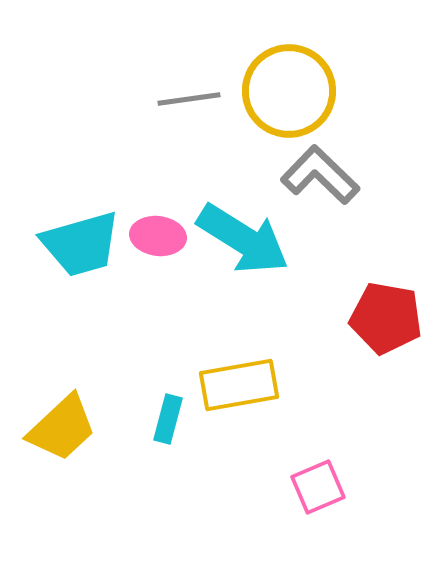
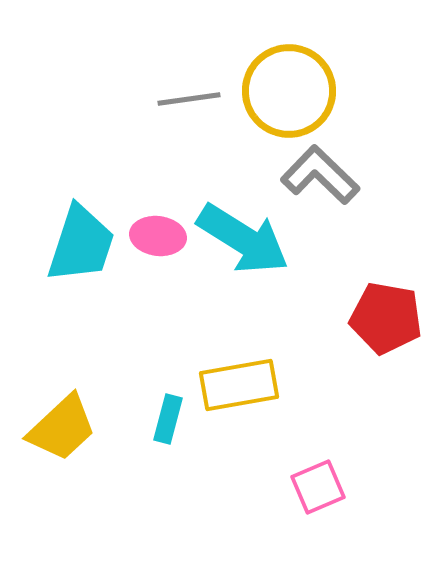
cyan trapezoid: rotated 56 degrees counterclockwise
